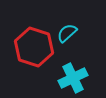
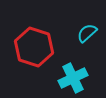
cyan semicircle: moved 20 px right
